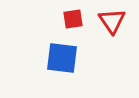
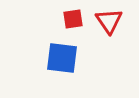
red triangle: moved 3 px left
